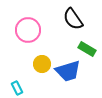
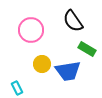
black semicircle: moved 2 px down
pink circle: moved 3 px right
blue trapezoid: rotated 8 degrees clockwise
